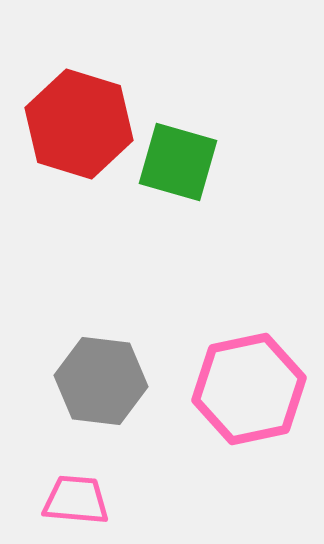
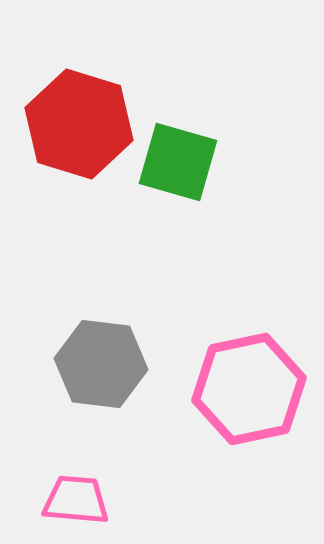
gray hexagon: moved 17 px up
